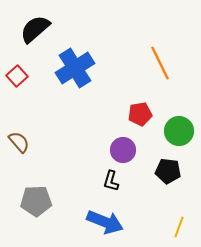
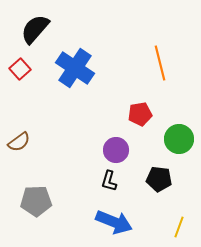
black semicircle: rotated 8 degrees counterclockwise
orange line: rotated 12 degrees clockwise
blue cross: rotated 24 degrees counterclockwise
red square: moved 3 px right, 7 px up
green circle: moved 8 px down
brown semicircle: rotated 95 degrees clockwise
purple circle: moved 7 px left
black pentagon: moved 9 px left, 8 px down
black L-shape: moved 2 px left
blue arrow: moved 9 px right
